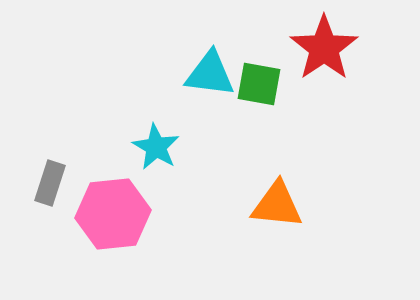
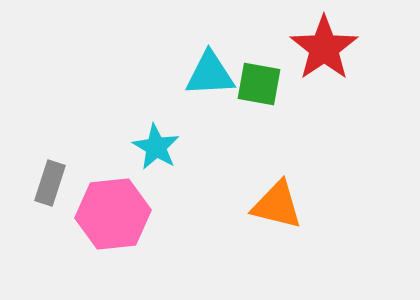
cyan triangle: rotated 10 degrees counterclockwise
orange triangle: rotated 8 degrees clockwise
